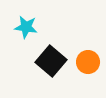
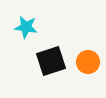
black square: rotated 32 degrees clockwise
